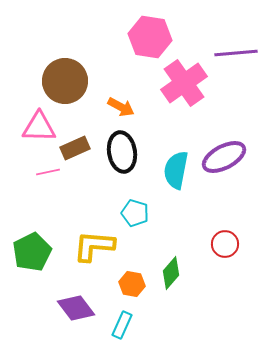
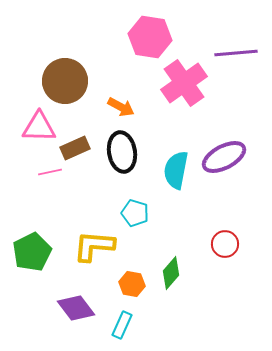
pink line: moved 2 px right
